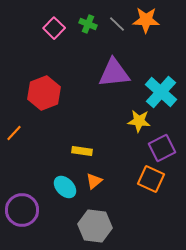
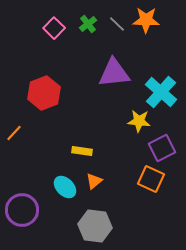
green cross: rotated 30 degrees clockwise
